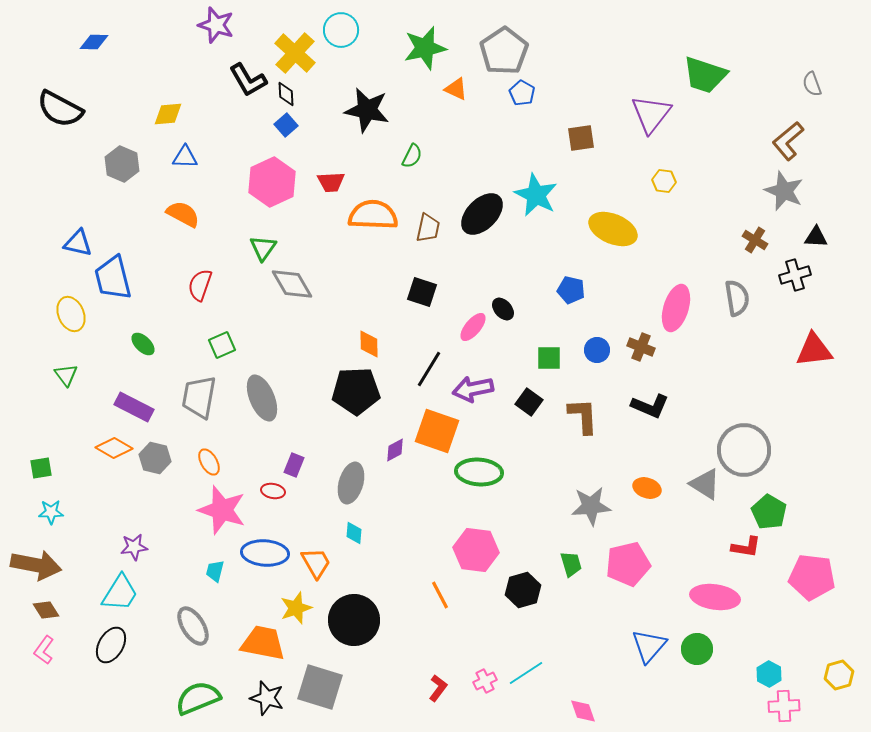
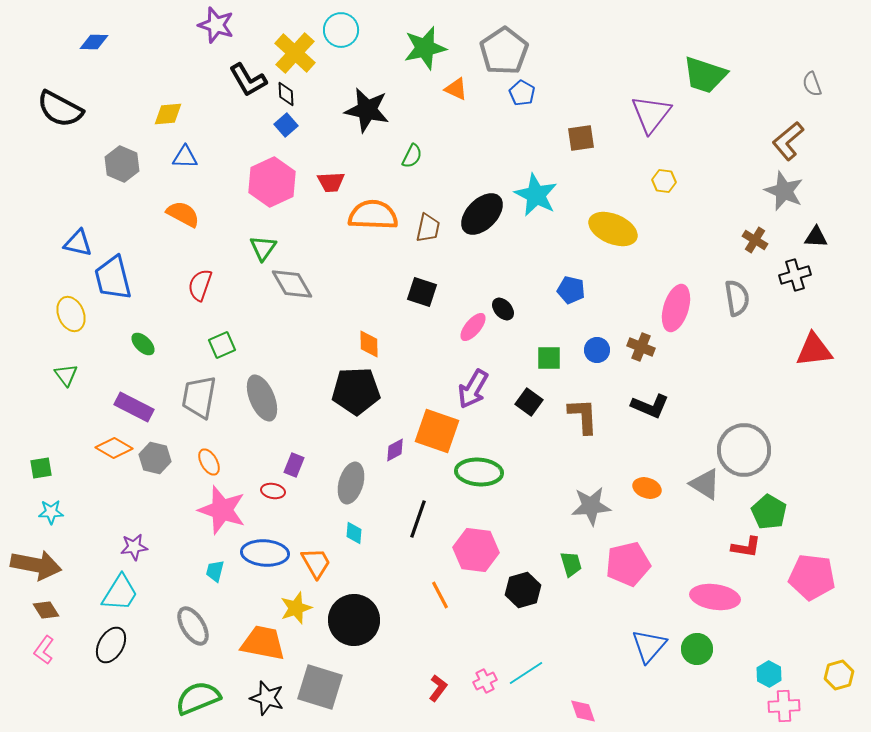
black line at (429, 369): moved 11 px left, 150 px down; rotated 12 degrees counterclockwise
purple arrow at (473, 389): rotated 48 degrees counterclockwise
